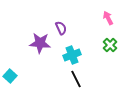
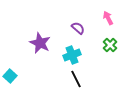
purple semicircle: moved 17 px right; rotated 24 degrees counterclockwise
purple star: rotated 20 degrees clockwise
